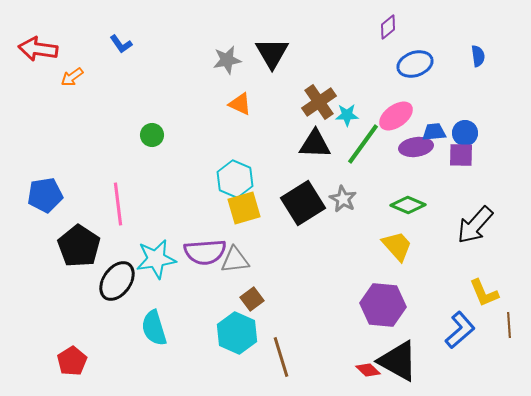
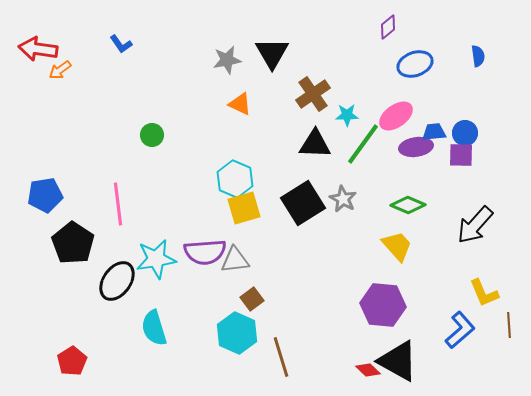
orange arrow at (72, 77): moved 12 px left, 7 px up
brown cross at (319, 102): moved 6 px left, 8 px up
black pentagon at (79, 246): moved 6 px left, 3 px up
